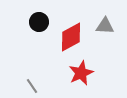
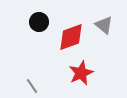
gray triangle: moved 1 px left, 1 px up; rotated 36 degrees clockwise
red diamond: rotated 8 degrees clockwise
